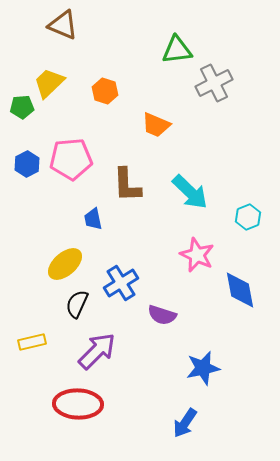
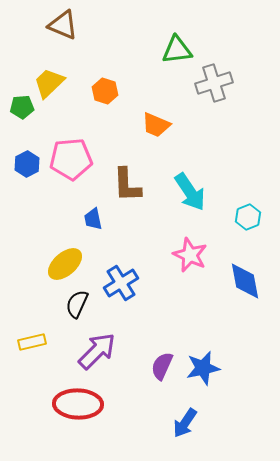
gray cross: rotated 9 degrees clockwise
cyan arrow: rotated 12 degrees clockwise
pink star: moved 7 px left
blue diamond: moved 5 px right, 9 px up
purple semicircle: moved 51 px down; rotated 96 degrees clockwise
